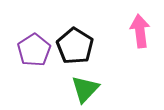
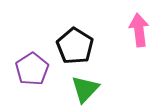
pink arrow: moved 1 px left, 1 px up
purple pentagon: moved 2 px left, 19 px down
